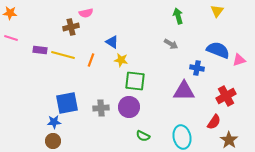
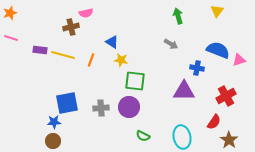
orange star: rotated 24 degrees counterclockwise
